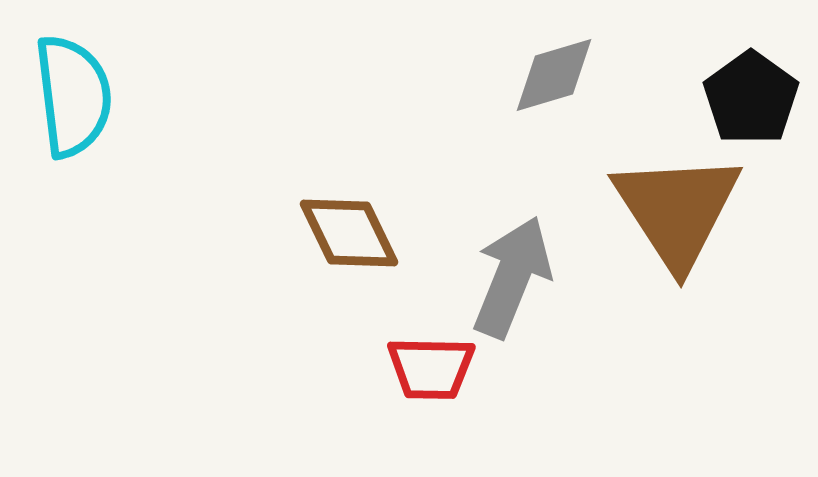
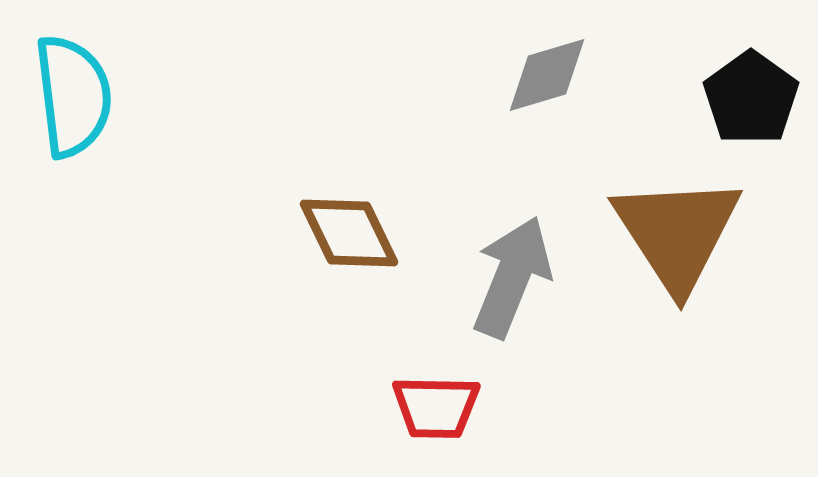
gray diamond: moved 7 px left
brown triangle: moved 23 px down
red trapezoid: moved 5 px right, 39 px down
